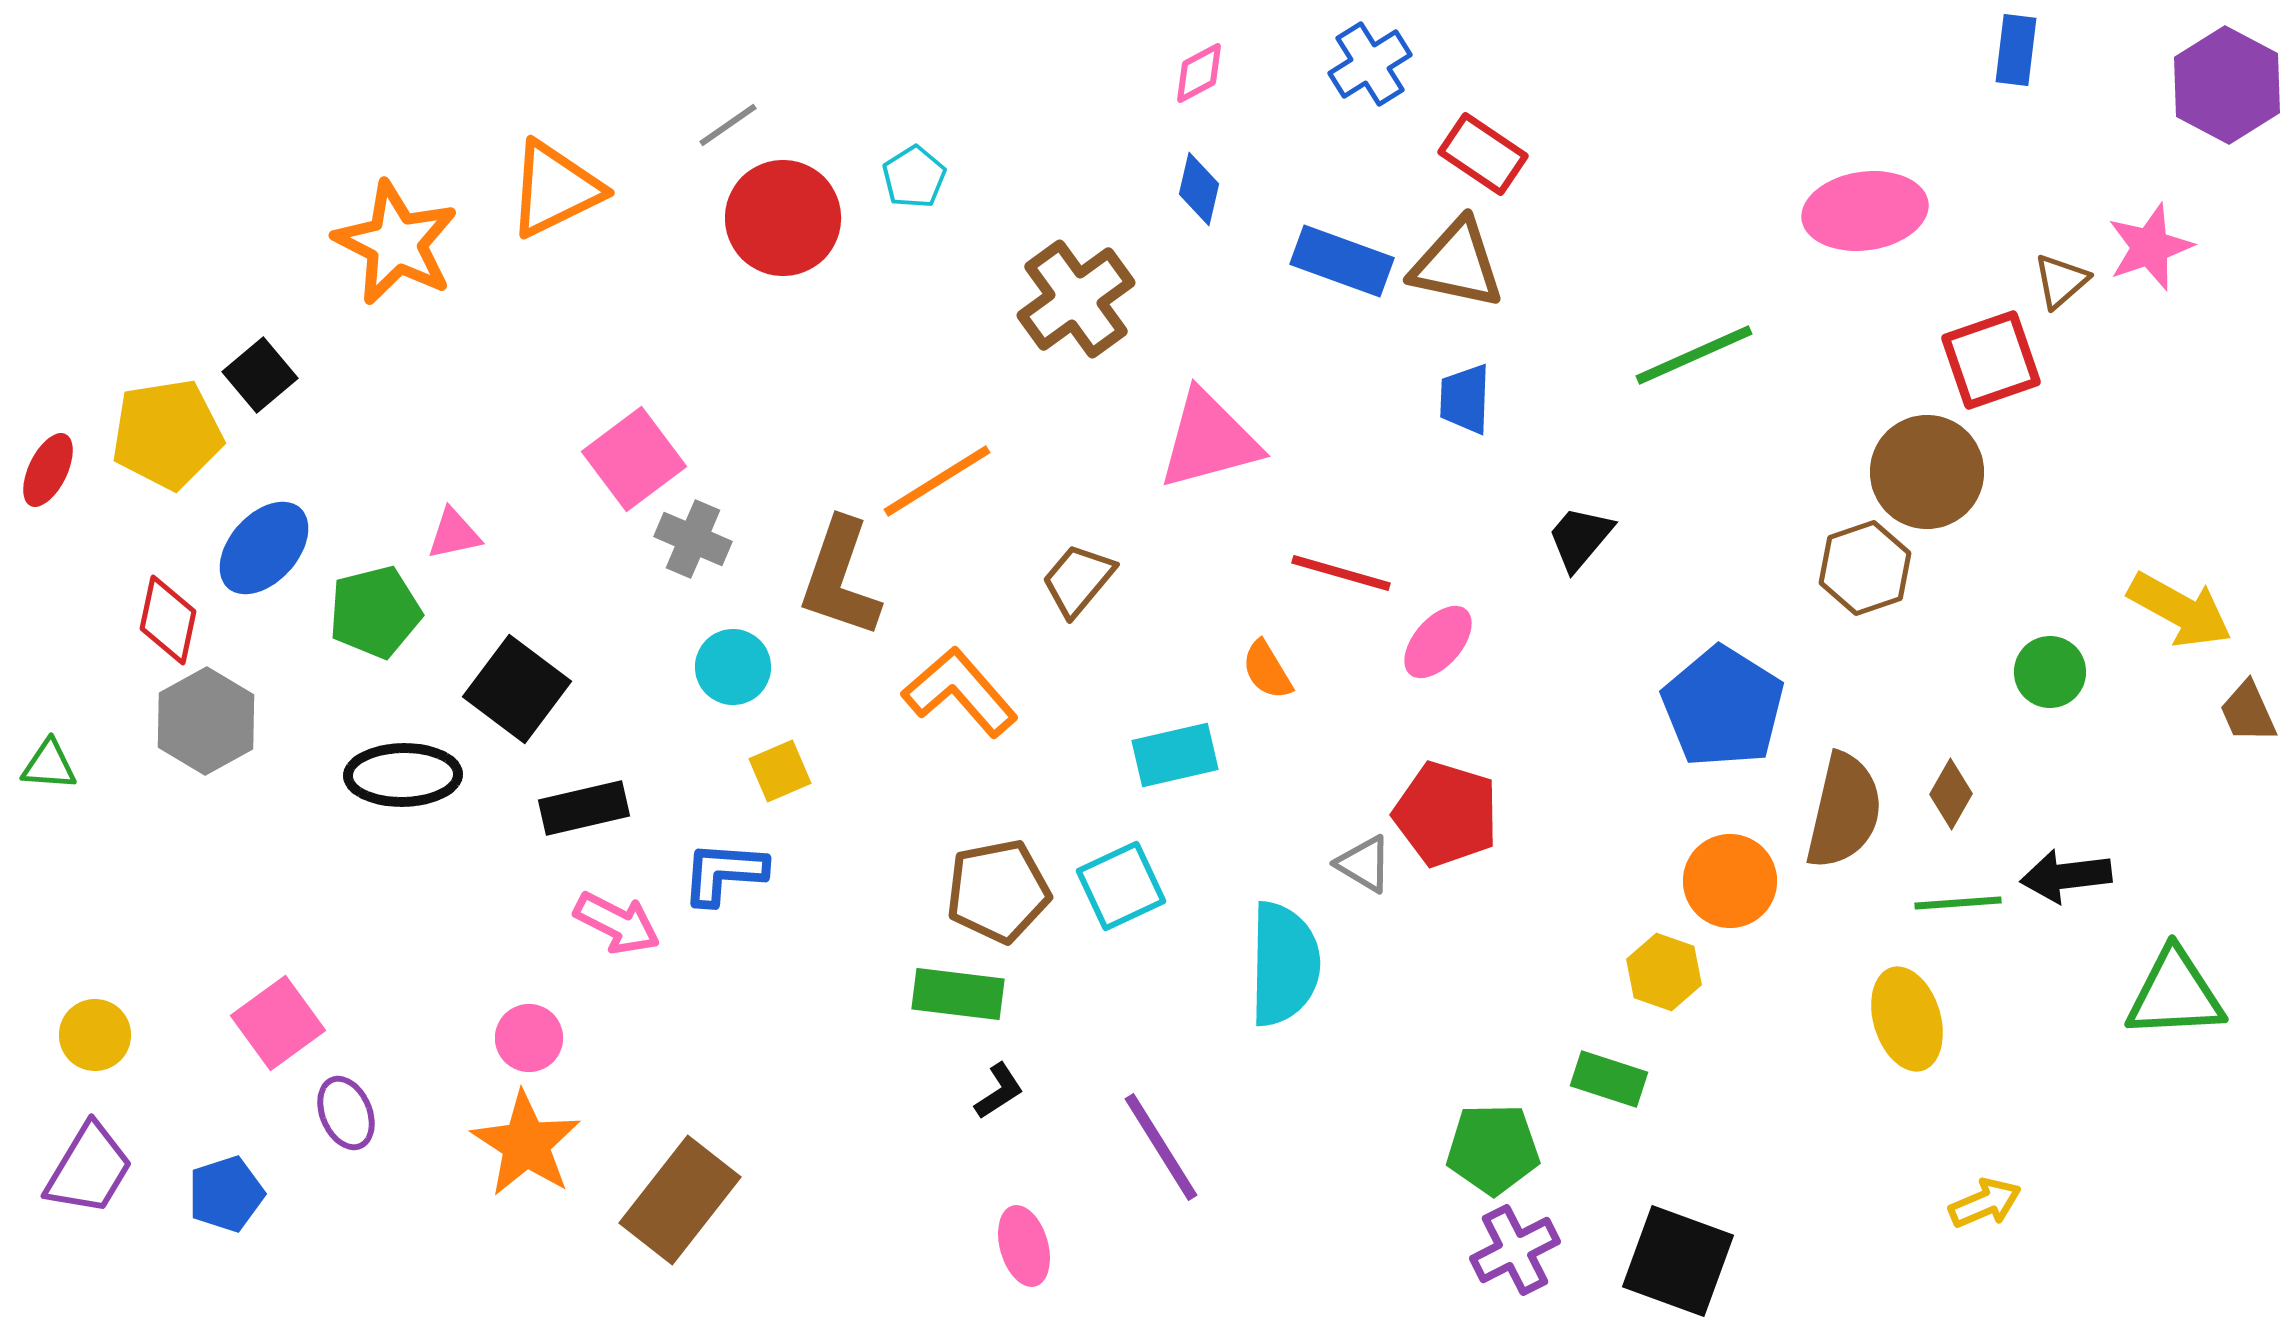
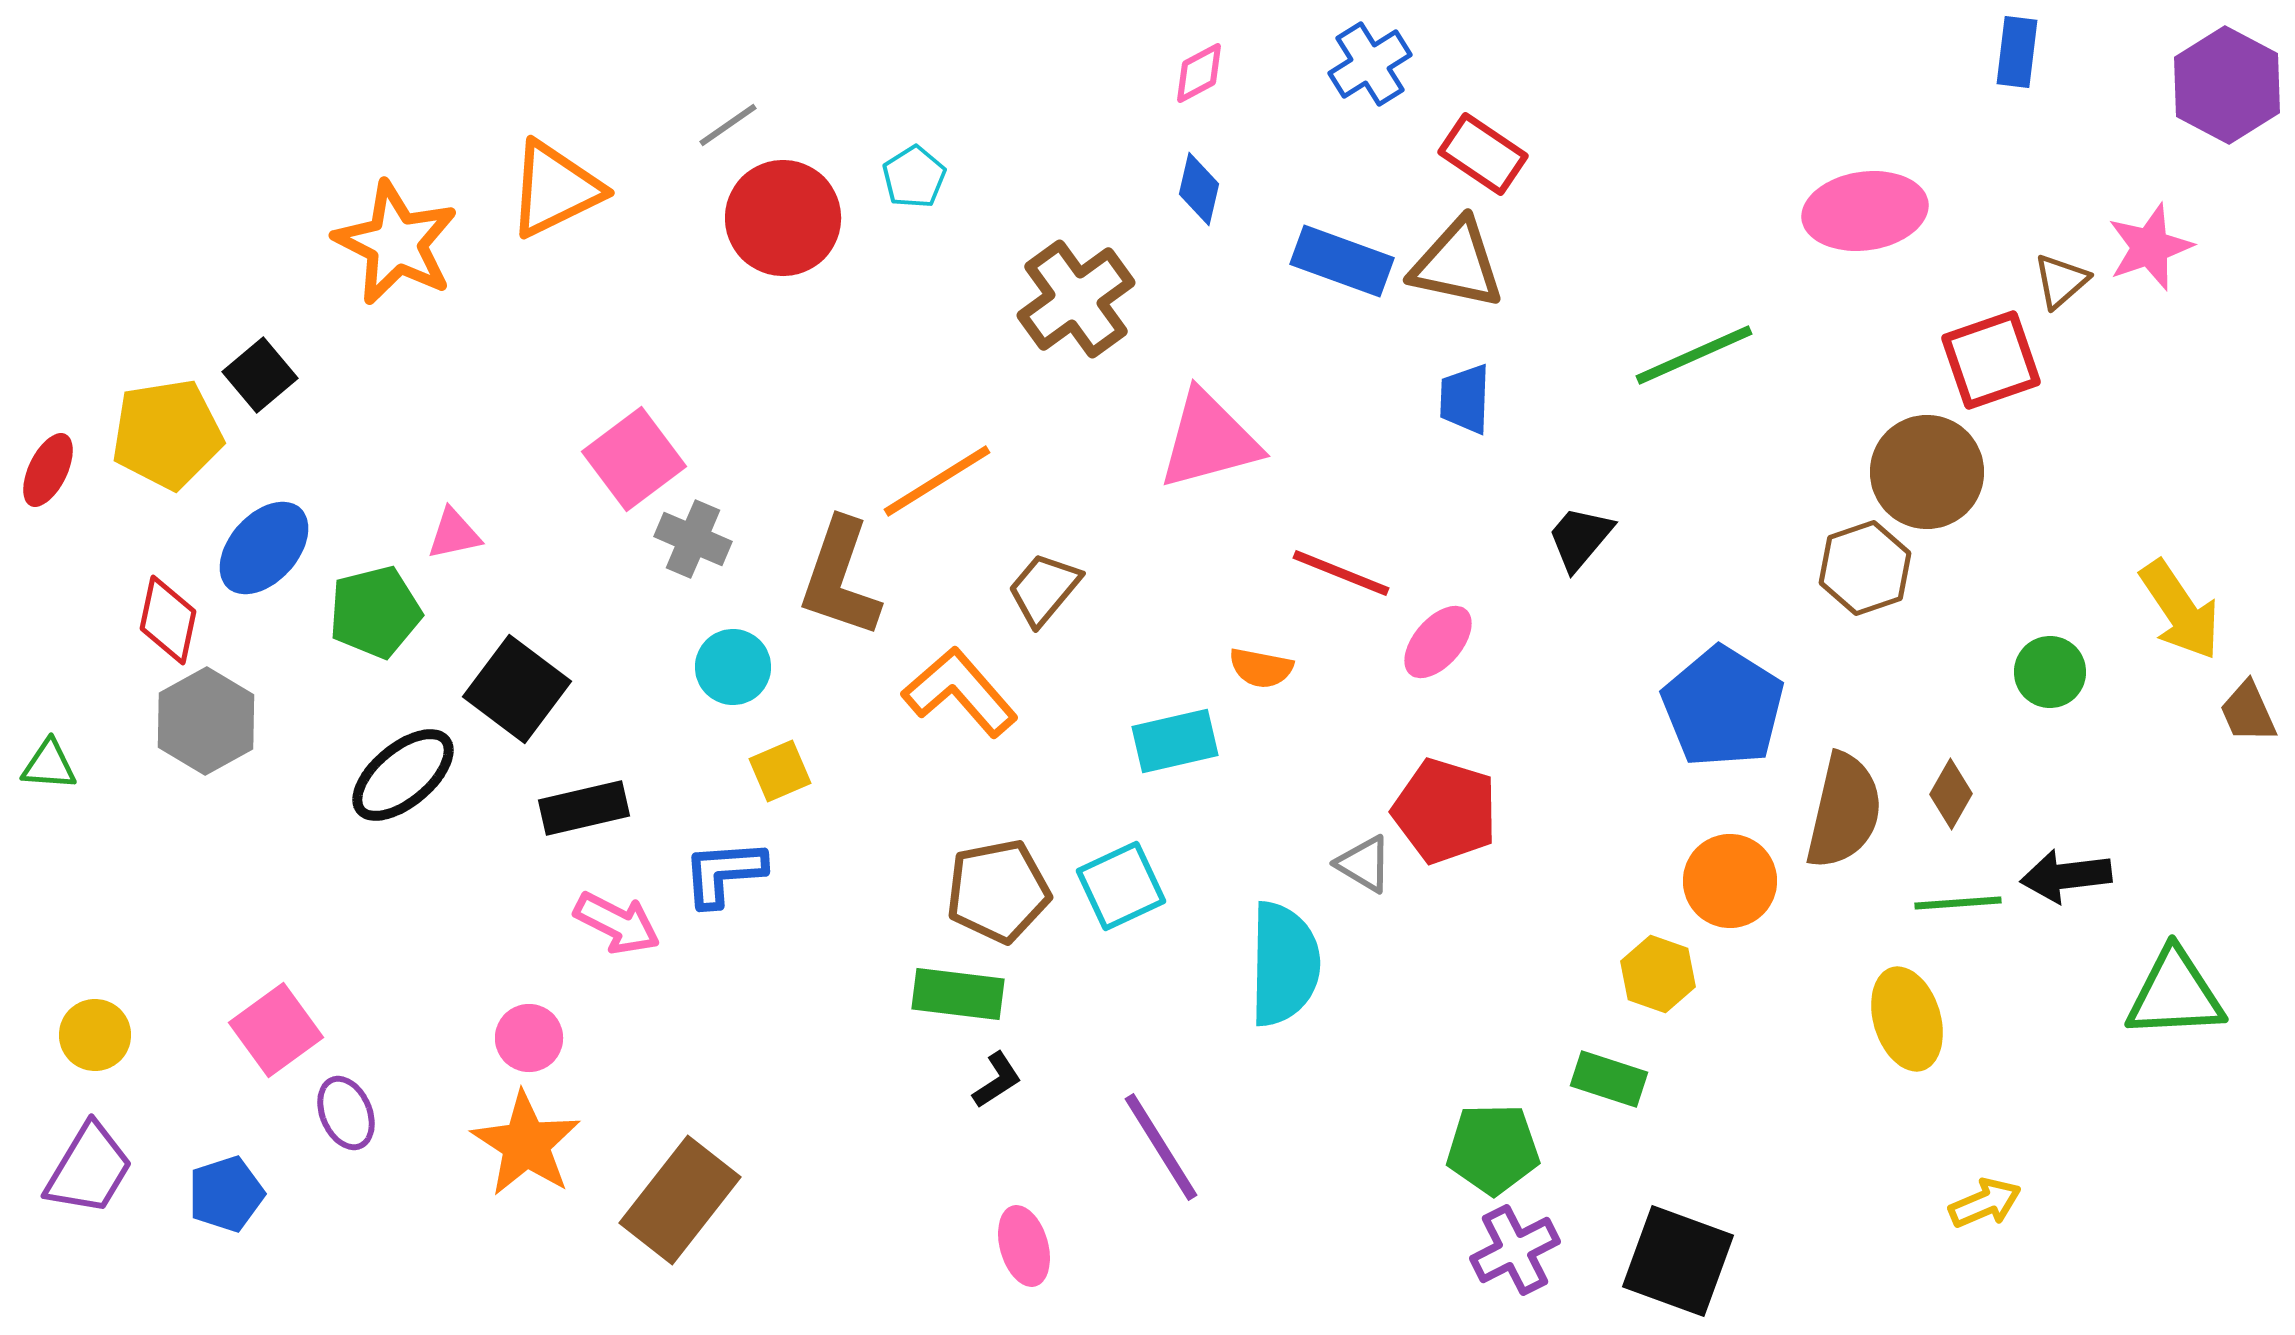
blue rectangle at (2016, 50): moved 1 px right, 2 px down
red line at (1341, 573): rotated 6 degrees clockwise
brown trapezoid at (1078, 580): moved 34 px left, 9 px down
yellow arrow at (2180, 610): rotated 27 degrees clockwise
orange semicircle at (1267, 670): moved 6 px left, 2 px up; rotated 48 degrees counterclockwise
cyan rectangle at (1175, 755): moved 14 px up
black ellipse at (403, 775): rotated 39 degrees counterclockwise
red pentagon at (1446, 814): moved 1 px left, 3 px up
blue L-shape at (724, 873): rotated 8 degrees counterclockwise
yellow hexagon at (1664, 972): moved 6 px left, 2 px down
pink square at (278, 1023): moved 2 px left, 7 px down
black L-shape at (999, 1091): moved 2 px left, 11 px up
